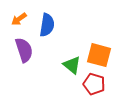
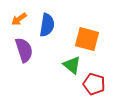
orange square: moved 12 px left, 16 px up
